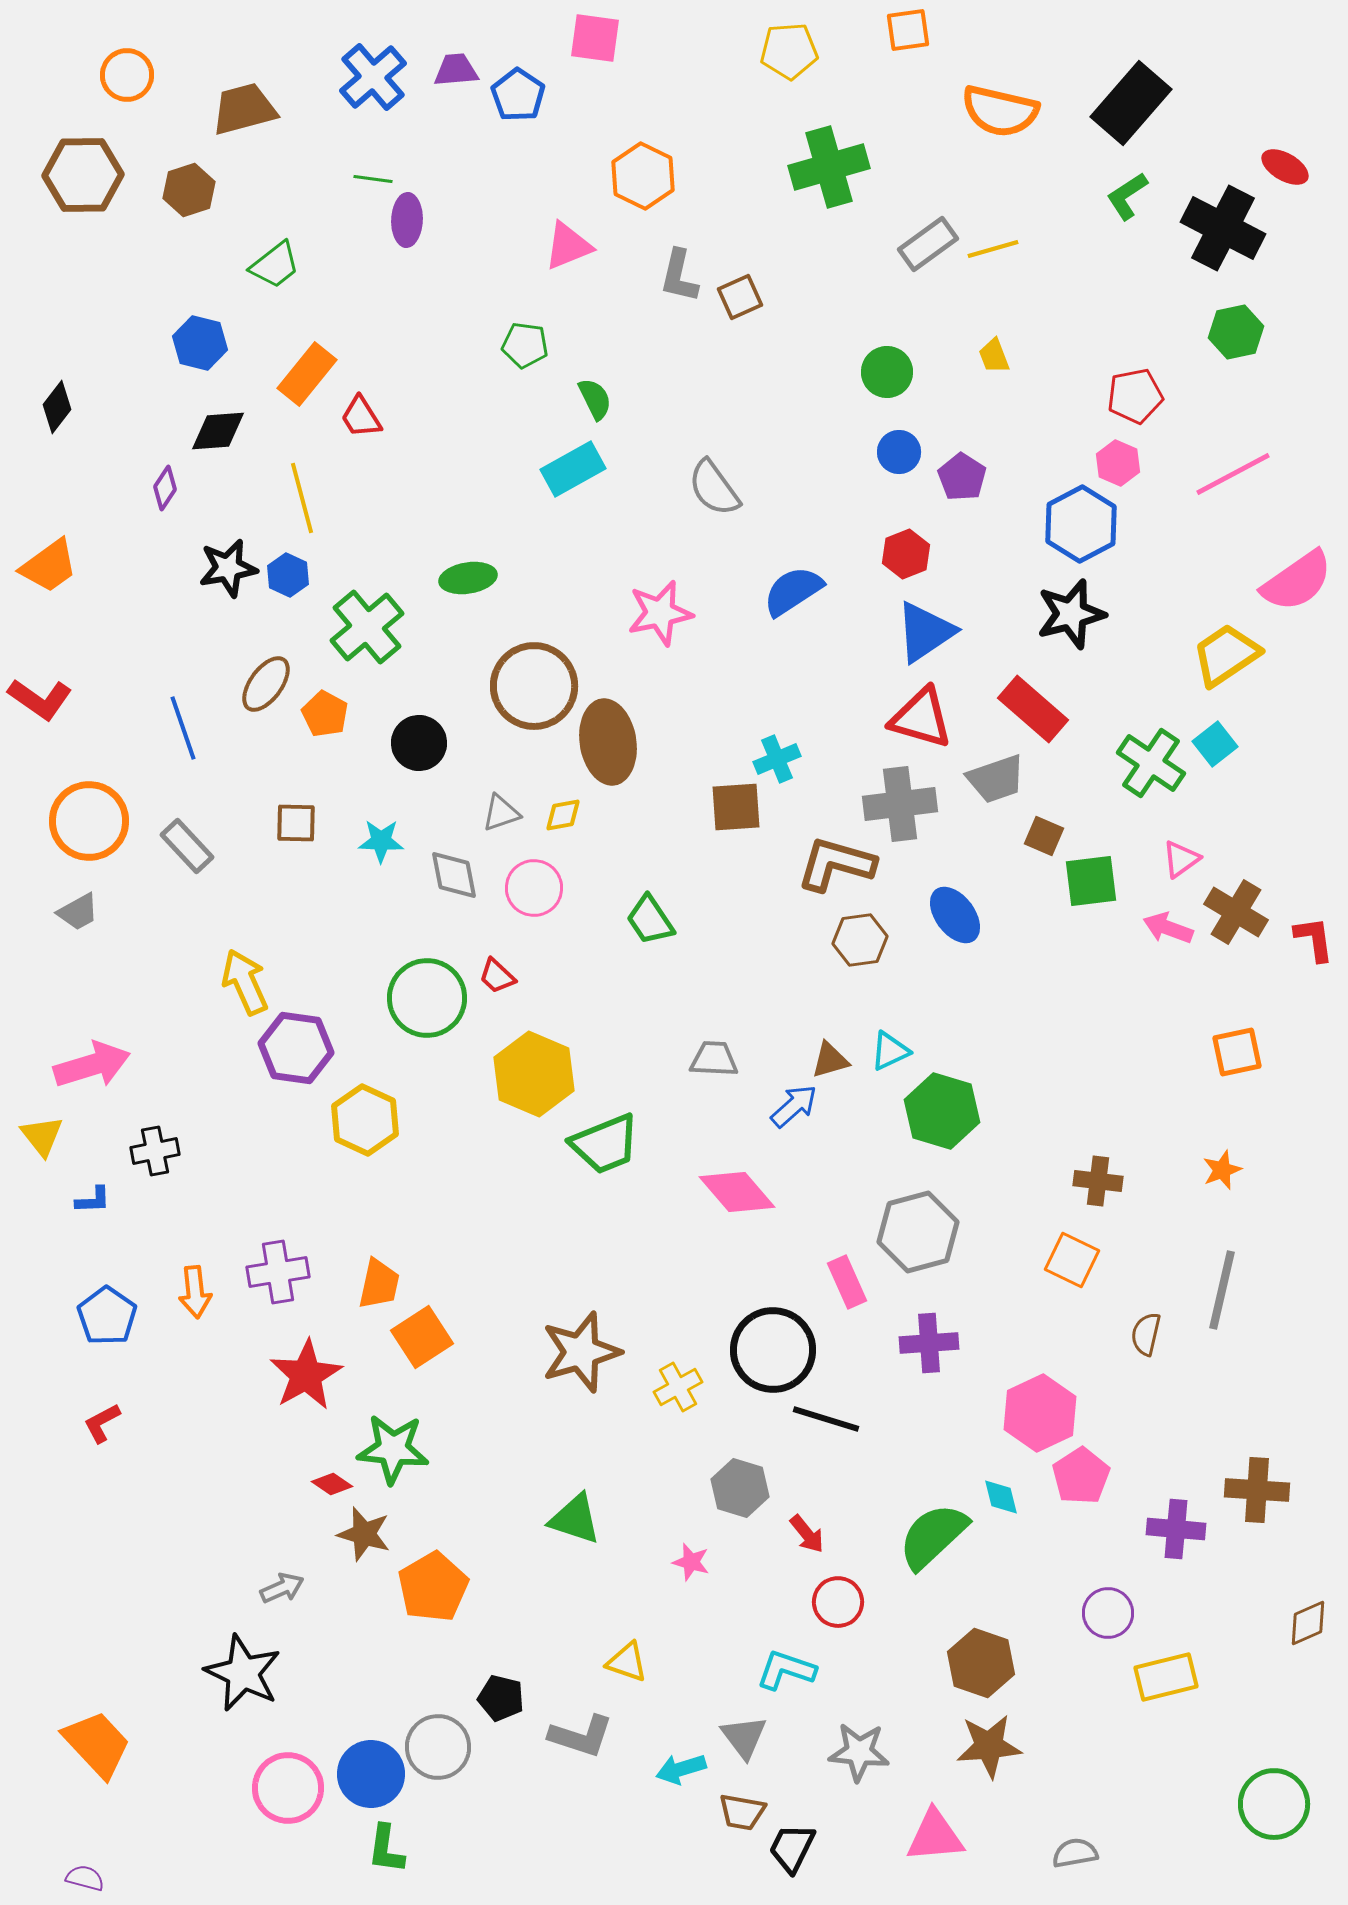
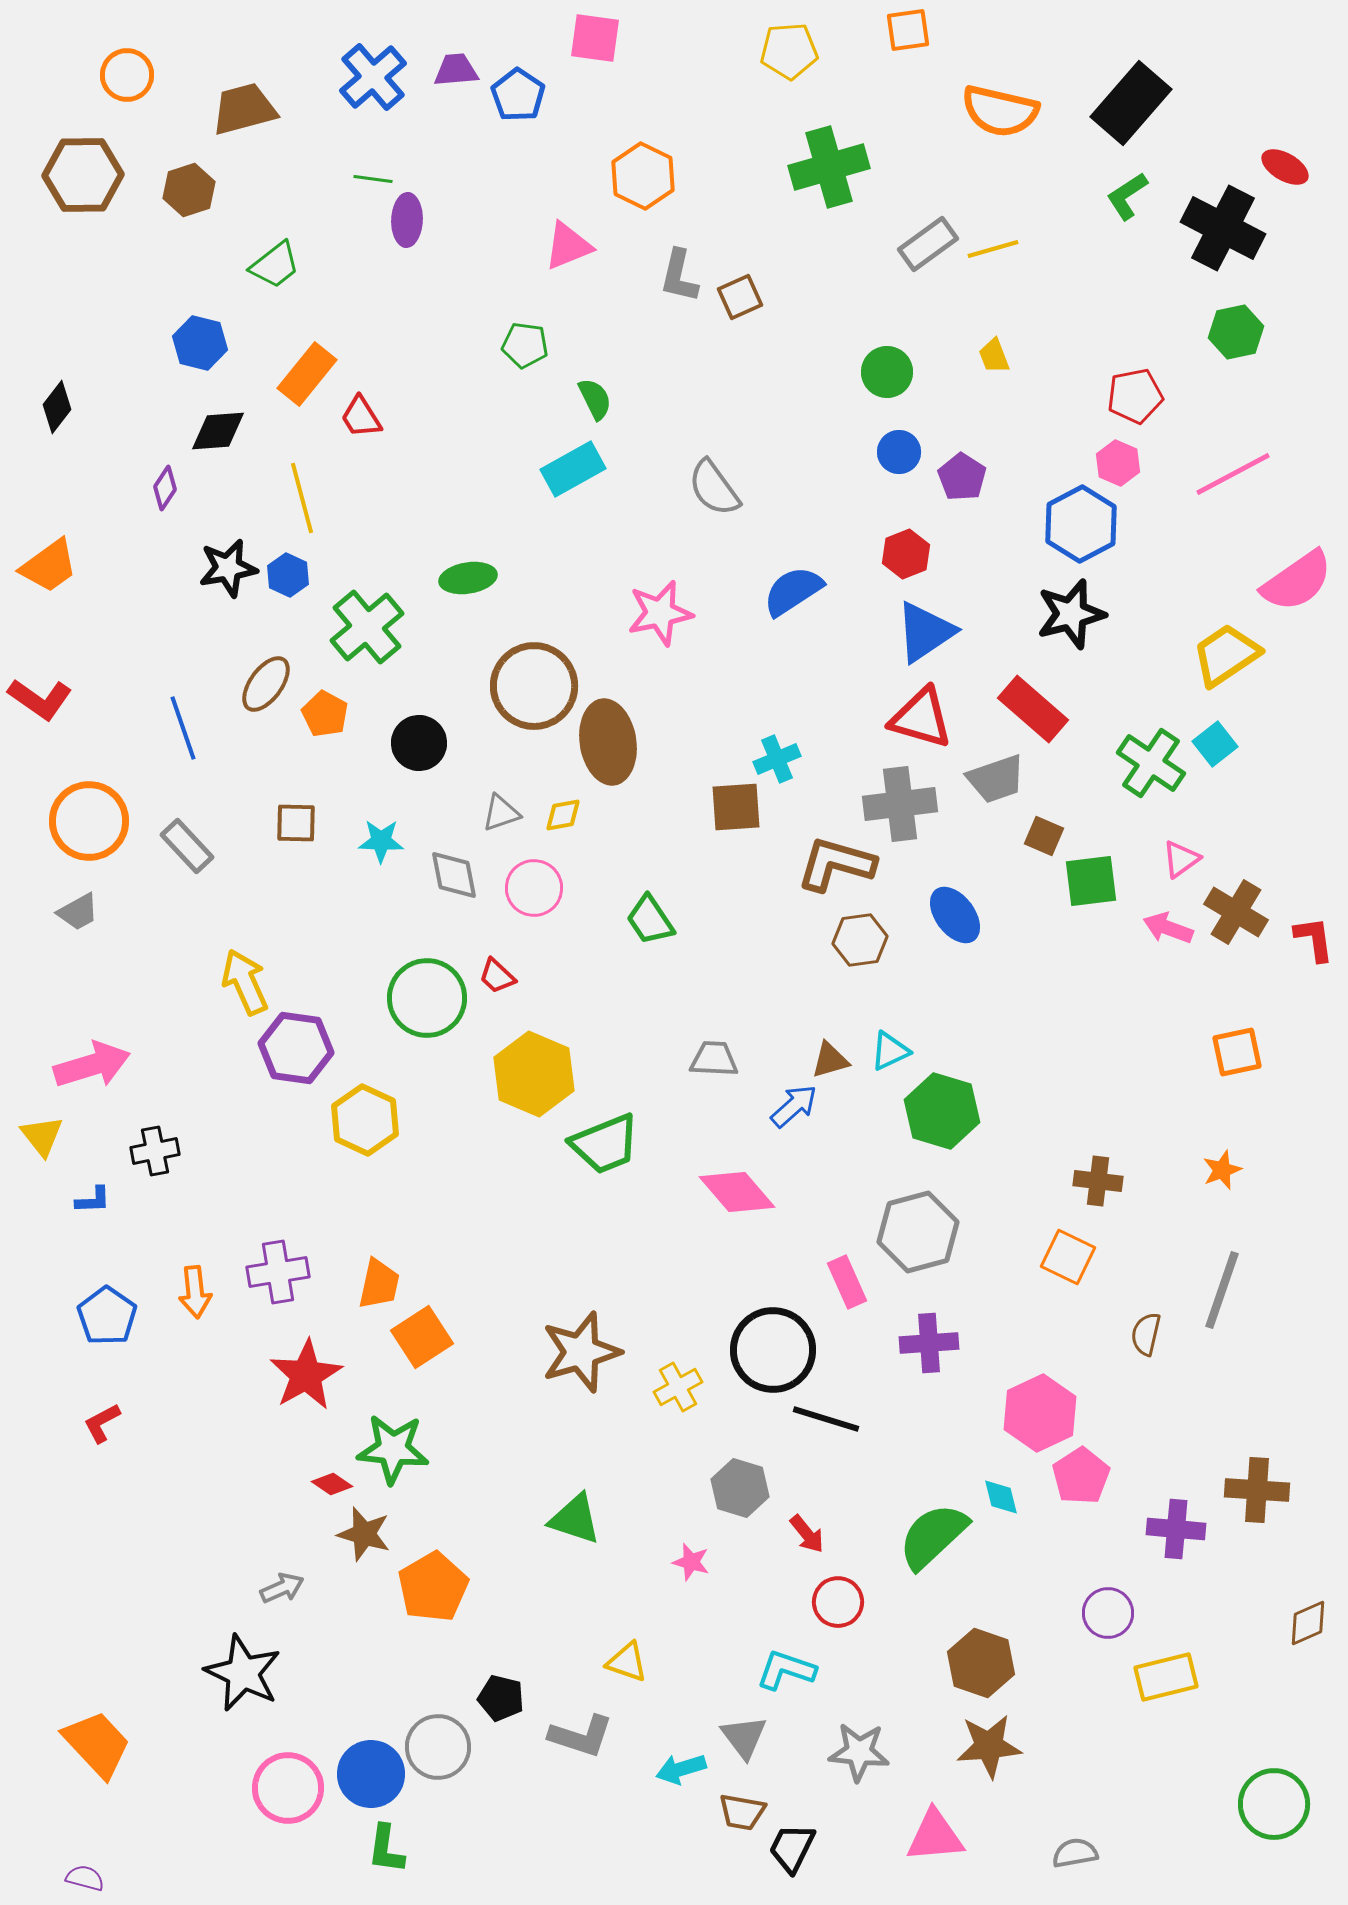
orange square at (1072, 1260): moved 4 px left, 3 px up
gray line at (1222, 1290): rotated 6 degrees clockwise
